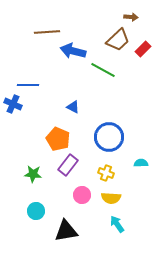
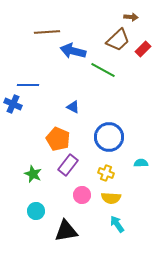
green star: rotated 18 degrees clockwise
